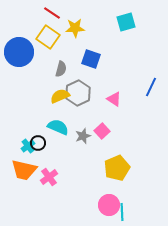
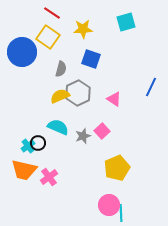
yellow star: moved 8 px right, 1 px down
blue circle: moved 3 px right
cyan line: moved 1 px left, 1 px down
